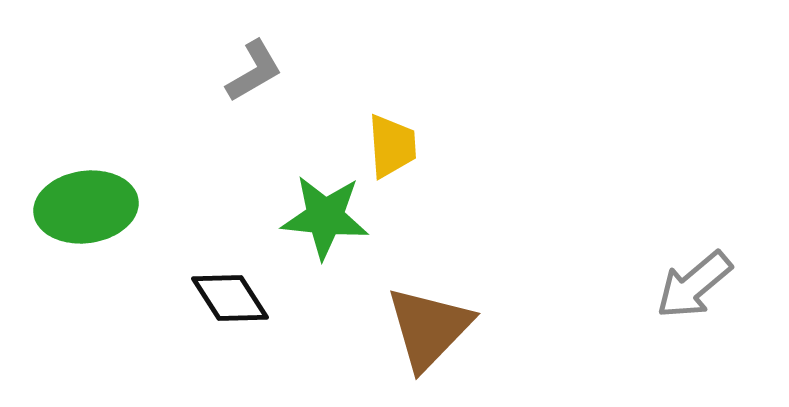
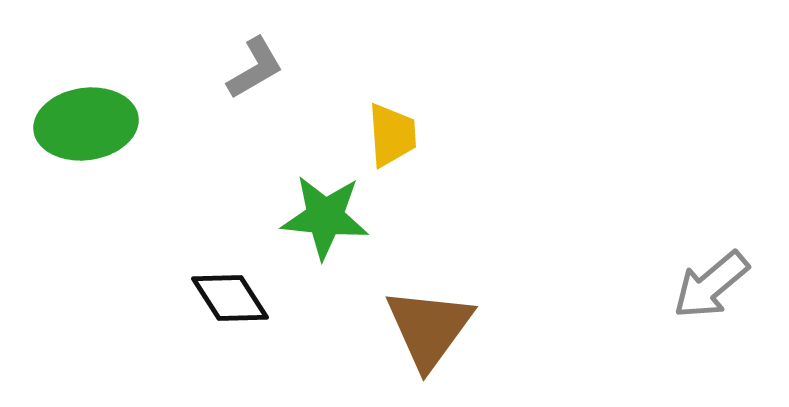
gray L-shape: moved 1 px right, 3 px up
yellow trapezoid: moved 11 px up
green ellipse: moved 83 px up
gray arrow: moved 17 px right
brown triangle: rotated 8 degrees counterclockwise
